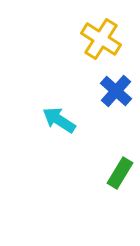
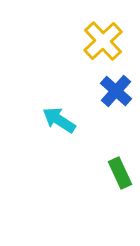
yellow cross: moved 2 px right, 2 px down; rotated 15 degrees clockwise
green rectangle: rotated 56 degrees counterclockwise
